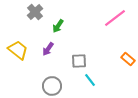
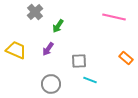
pink line: moved 1 px left, 1 px up; rotated 50 degrees clockwise
yellow trapezoid: moved 2 px left; rotated 15 degrees counterclockwise
orange rectangle: moved 2 px left, 1 px up
cyan line: rotated 32 degrees counterclockwise
gray circle: moved 1 px left, 2 px up
